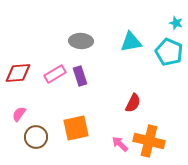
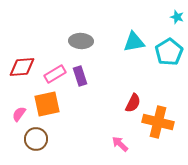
cyan star: moved 1 px right, 6 px up
cyan triangle: moved 3 px right
cyan pentagon: rotated 16 degrees clockwise
red diamond: moved 4 px right, 6 px up
orange square: moved 29 px left, 24 px up
brown circle: moved 2 px down
orange cross: moved 9 px right, 19 px up
